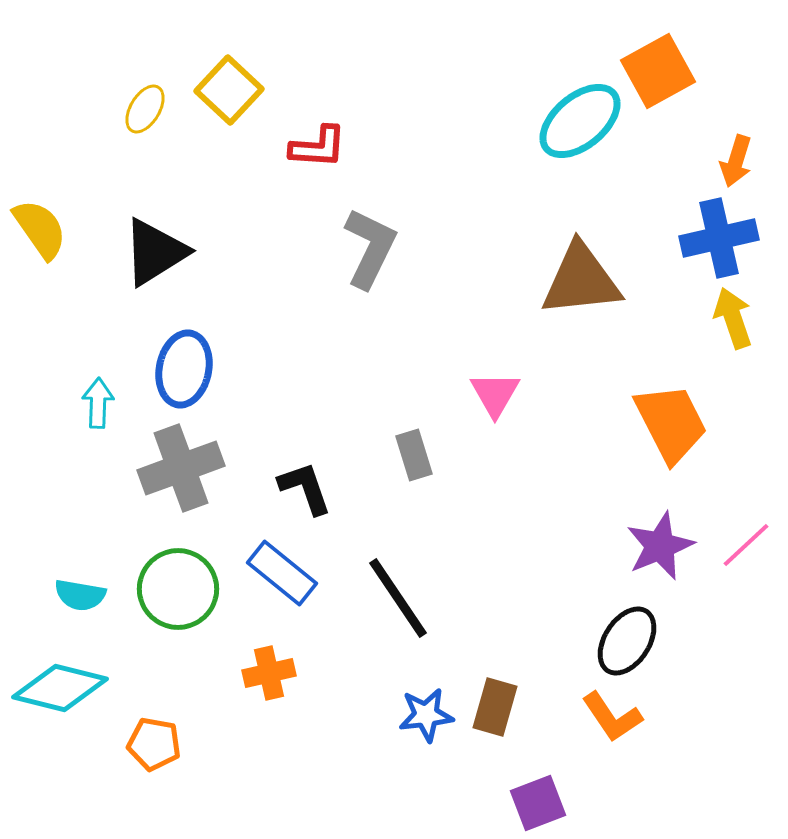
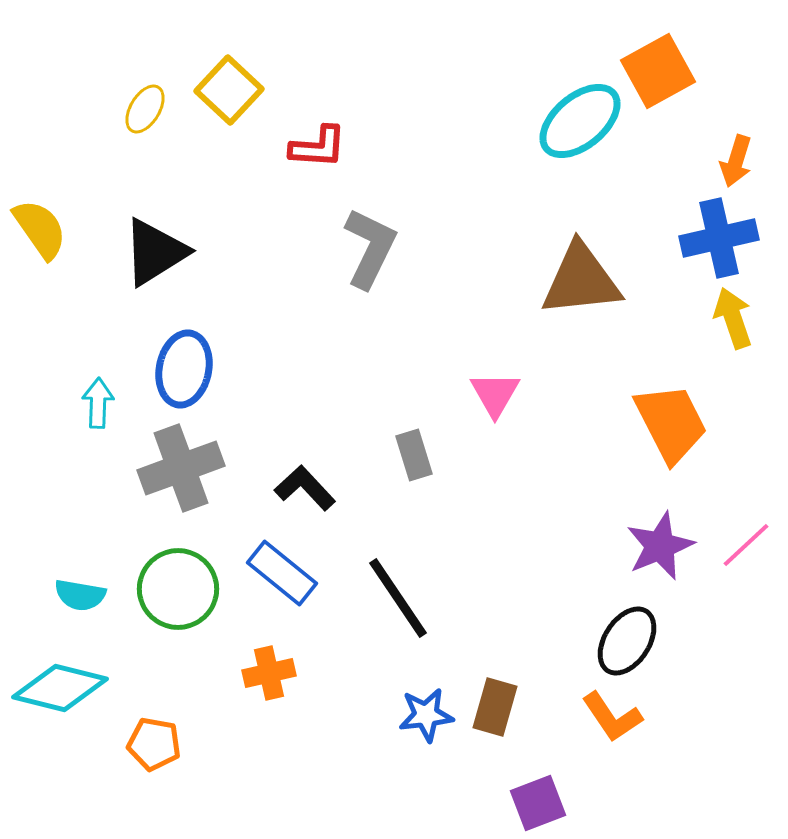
black L-shape: rotated 24 degrees counterclockwise
